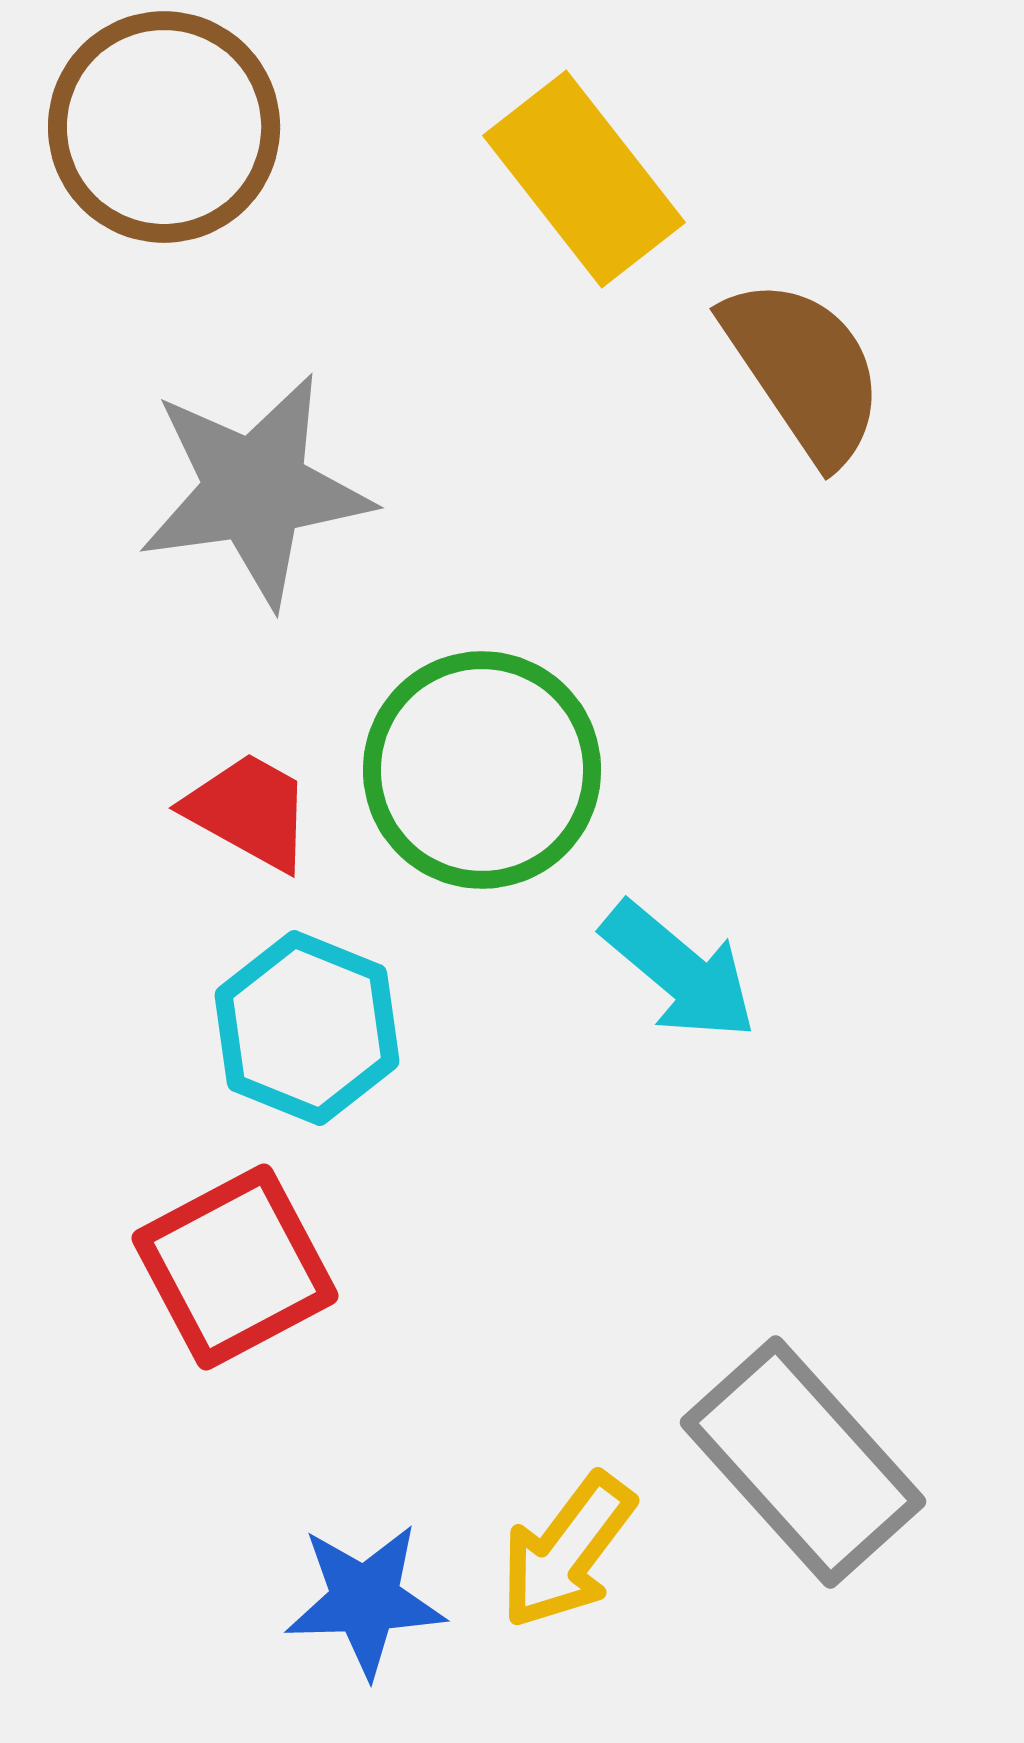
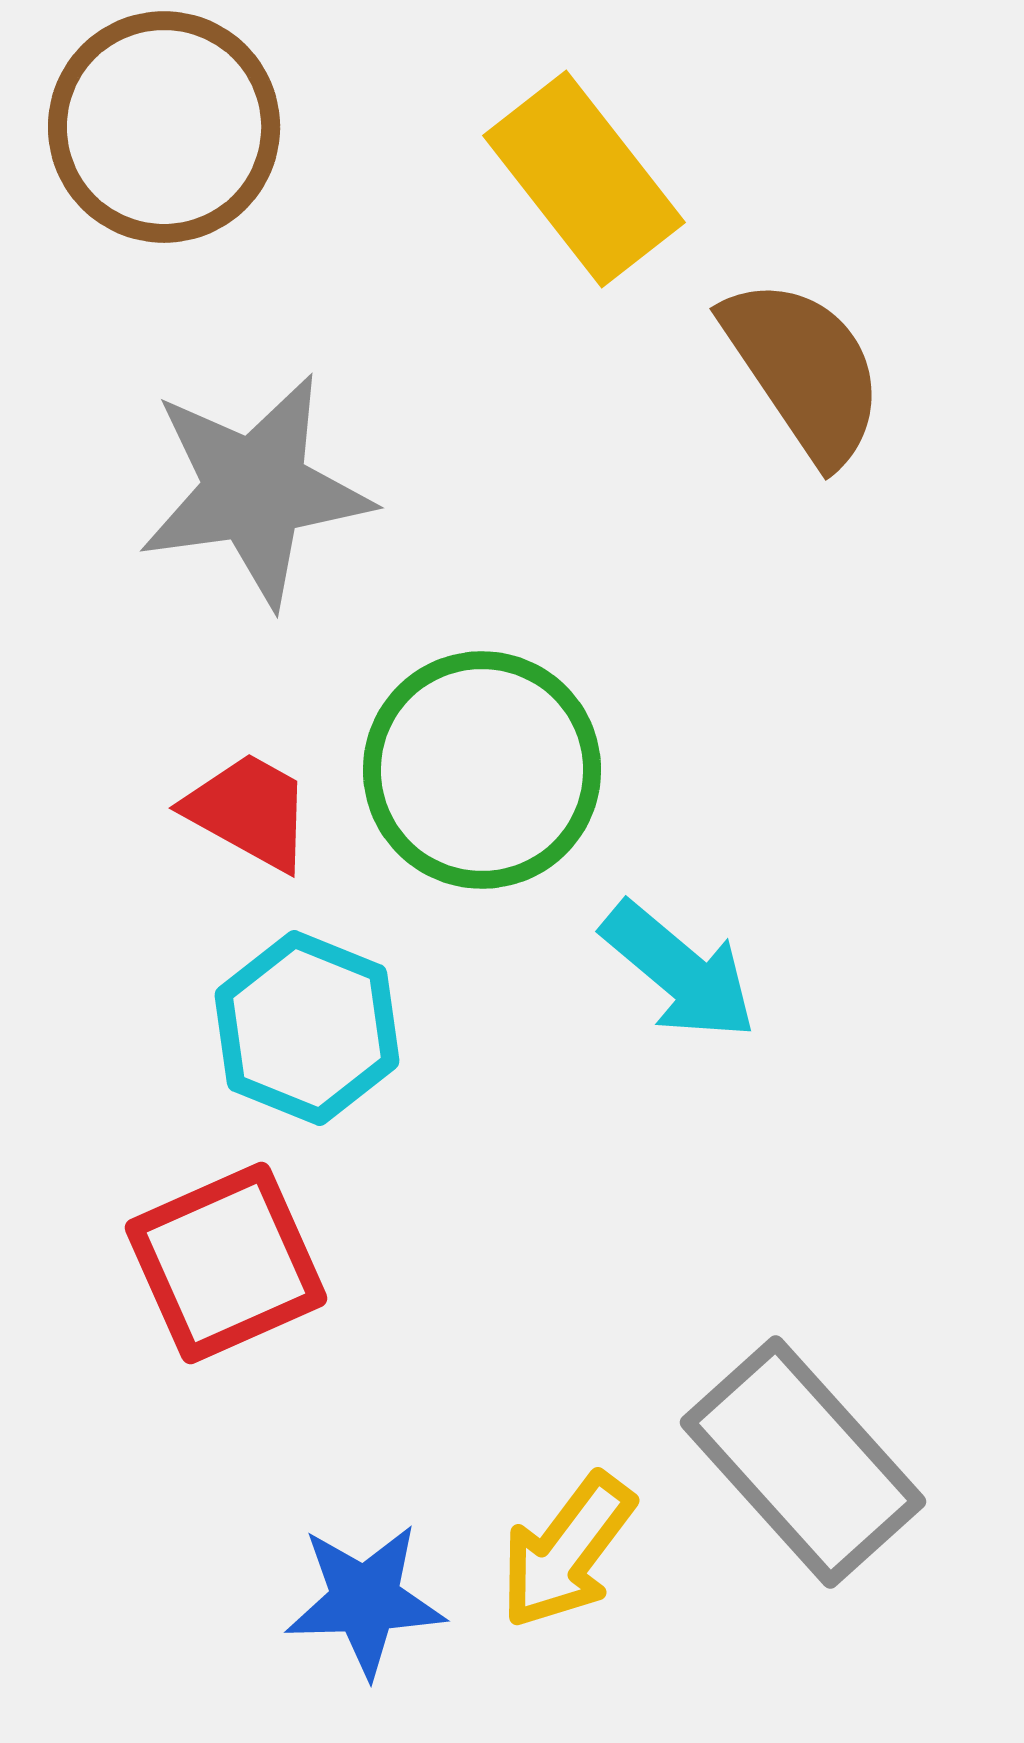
red square: moved 9 px left, 4 px up; rotated 4 degrees clockwise
